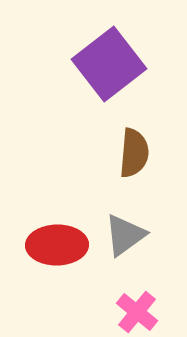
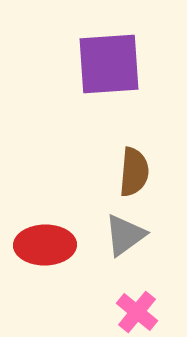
purple square: rotated 34 degrees clockwise
brown semicircle: moved 19 px down
red ellipse: moved 12 px left
